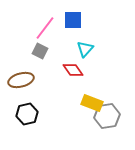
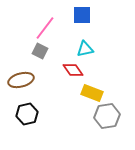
blue square: moved 9 px right, 5 px up
cyan triangle: rotated 36 degrees clockwise
yellow rectangle: moved 10 px up
